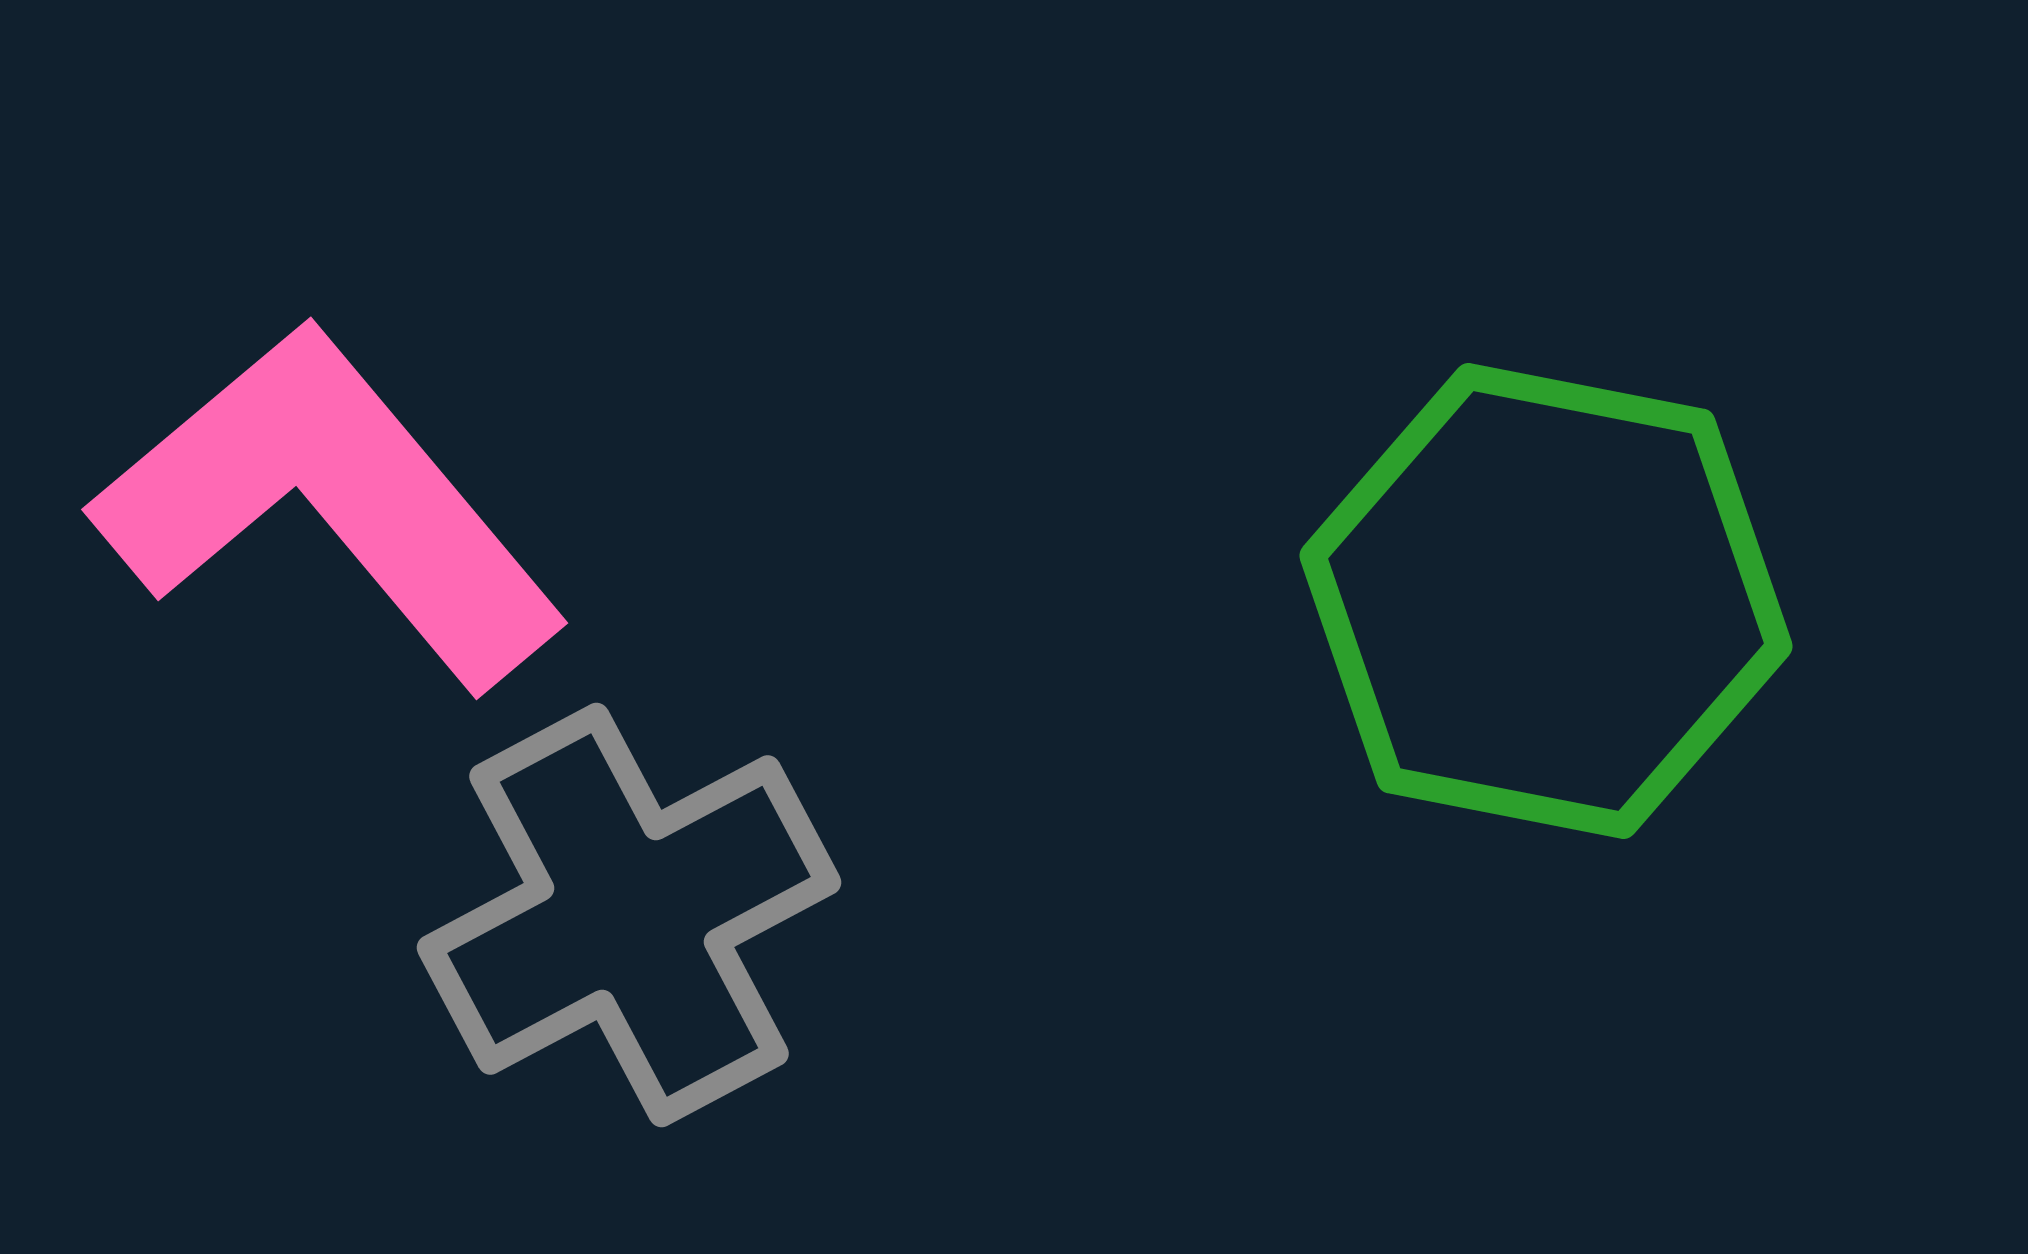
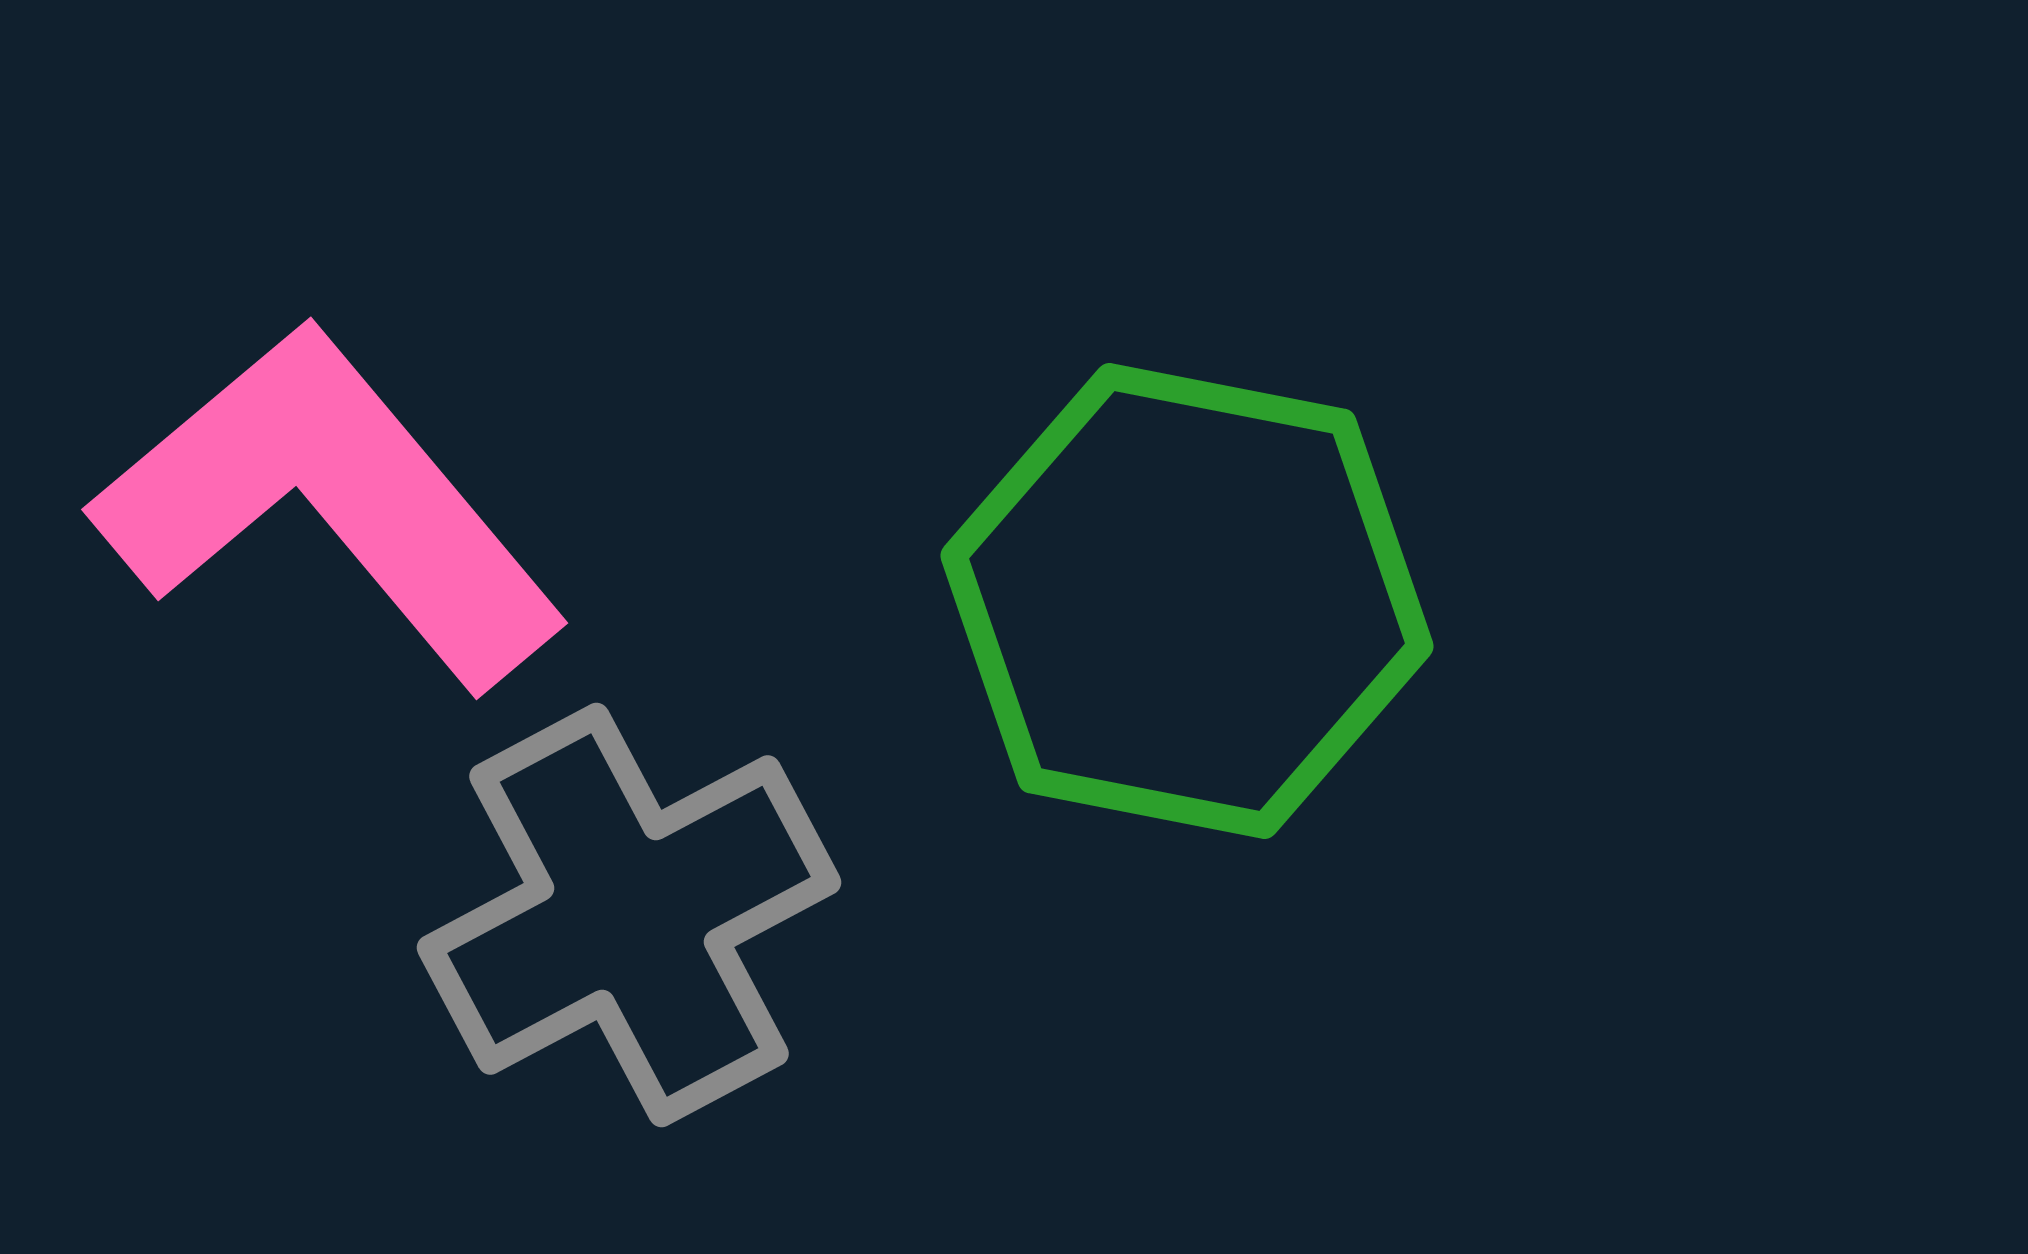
green hexagon: moved 359 px left
